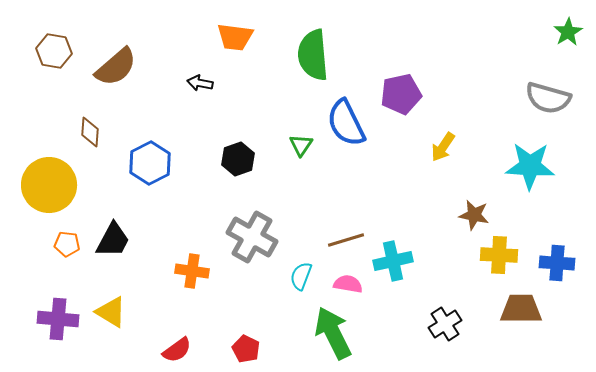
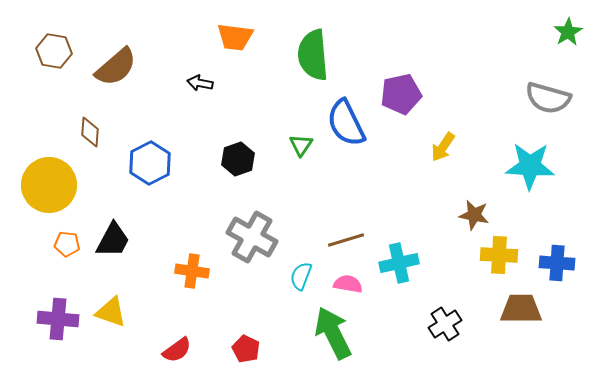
cyan cross: moved 6 px right, 2 px down
yellow triangle: rotated 12 degrees counterclockwise
